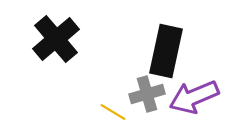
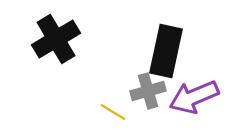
black cross: rotated 9 degrees clockwise
gray cross: moved 1 px right, 3 px up
